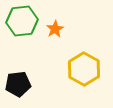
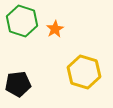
green hexagon: rotated 24 degrees clockwise
yellow hexagon: moved 3 px down; rotated 12 degrees counterclockwise
